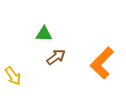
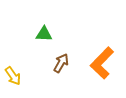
brown arrow: moved 5 px right, 6 px down; rotated 24 degrees counterclockwise
